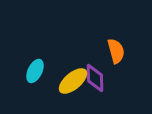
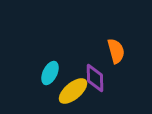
cyan ellipse: moved 15 px right, 2 px down
yellow ellipse: moved 10 px down
